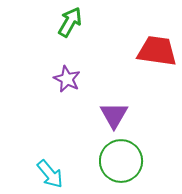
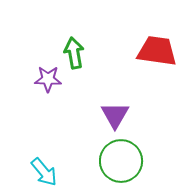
green arrow: moved 4 px right, 31 px down; rotated 40 degrees counterclockwise
purple star: moved 19 px left; rotated 24 degrees counterclockwise
purple triangle: moved 1 px right
cyan arrow: moved 6 px left, 2 px up
